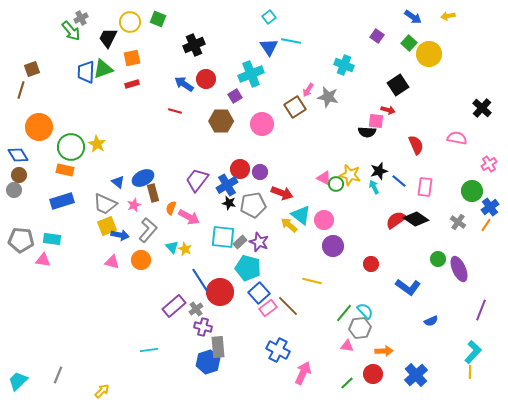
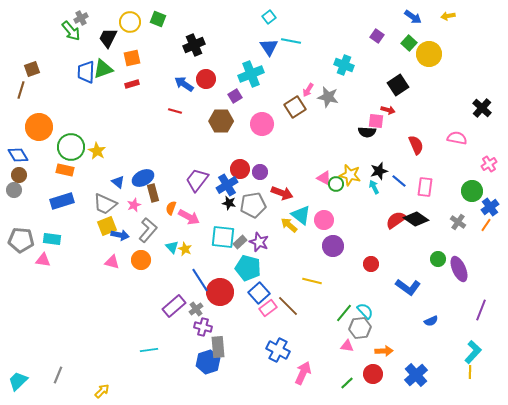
yellow star at (97, 144): moved 7 px down
